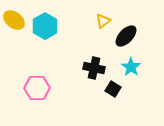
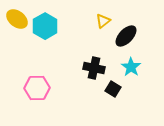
yellow ellipse: moved 3 px right, 1 px up
